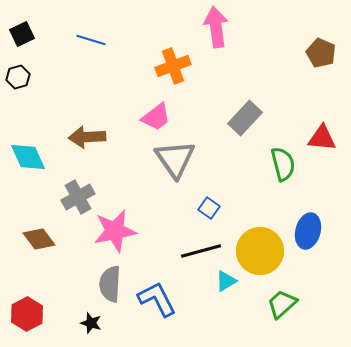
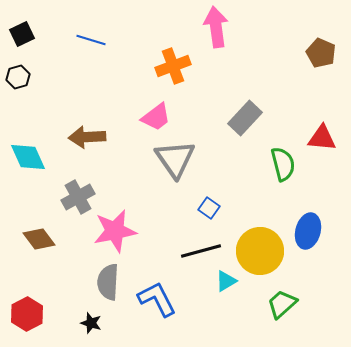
gray semicircle: moved 2 px left, 2 px up
